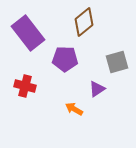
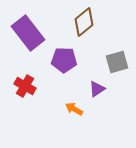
purple pentagon: moved 1 px left, 1 px down
red cross: rotated 15 degrees clockwise
